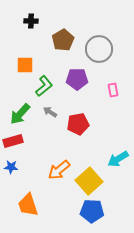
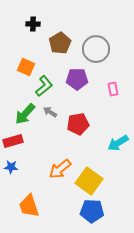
black cross: moved 2 px right, 3 px down
brown pentagon: moved 3 px left, 3 px down
gray circle: moved 3 px left
orange square: moved 1 px right, 2 px down; rotated 24 degrees clockwise
pink rectangle: moved 1 px up
green arrow: moved 5 px right
cyan arrow: moved 16 px up
orange arrow: moved 1 px right, 1 px up
yellow square: rotated 12 degrees counterclockwise
orange trapezoid: moved 1 px right, 1 px down
